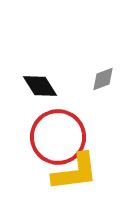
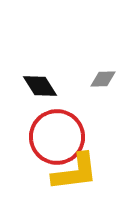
gray diamond: rotated 20 degrees clockwise
red circle: moved 1 px left
